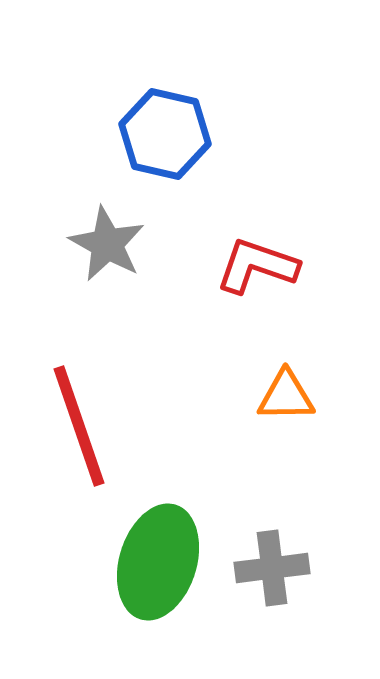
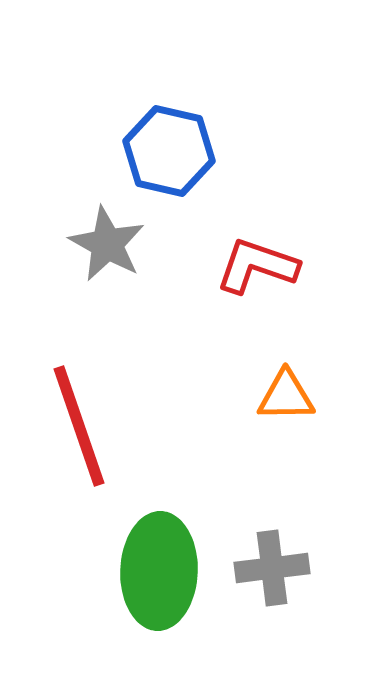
blue hexagon: moved 4 px right, 17 px down
green ellipse: moved 1 px right, 9 px down; rotated 15 degrees counterclockwise
